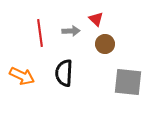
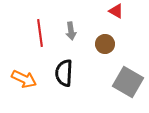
red triangle: moved 20 px right, 8 px up; rotated 14 degrees counterclockwise
gray arrow: rotated 84 degrees clockwise
orange arrow: moved 2 px right, 3 px down
gray square: rotated 24 degrees clockwise
